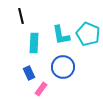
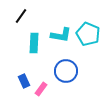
black line: rotated 49 degrees clockwise
cyan L-shape: rotated 70 degrees counterclockwise
blue circle: moved 3 px right, 4 px down
blue rectangle: moved 5 px left, 8 px down
